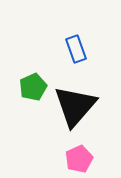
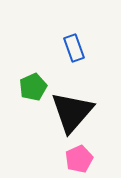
blue rectangle: moved 2 px left, 1 px up
black triangle: moved 3 px left, 6 px down
